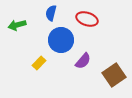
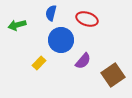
brown square: moved 1 px left
